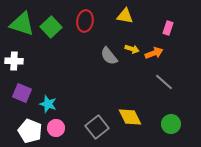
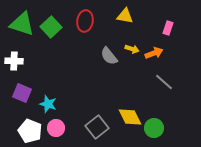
green circle: moved 17 px left, 4 px down
